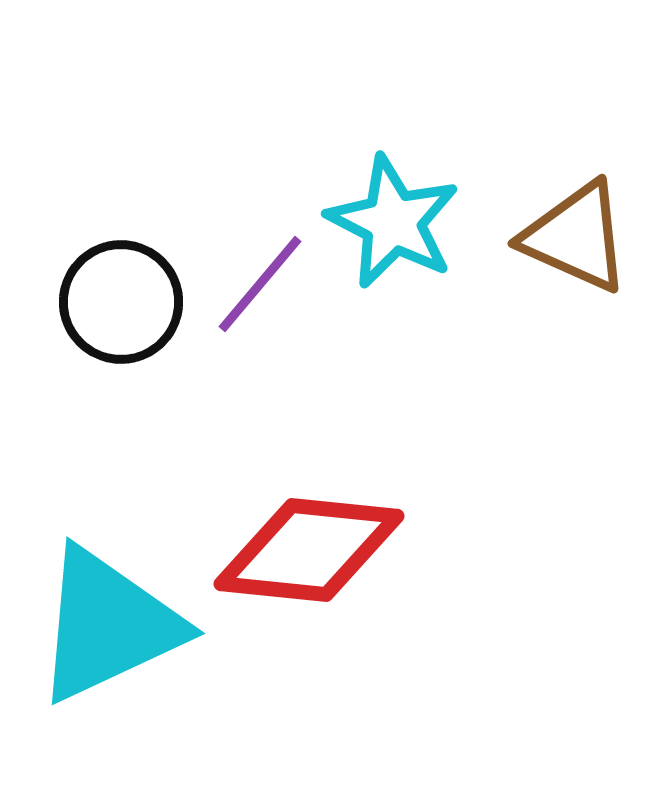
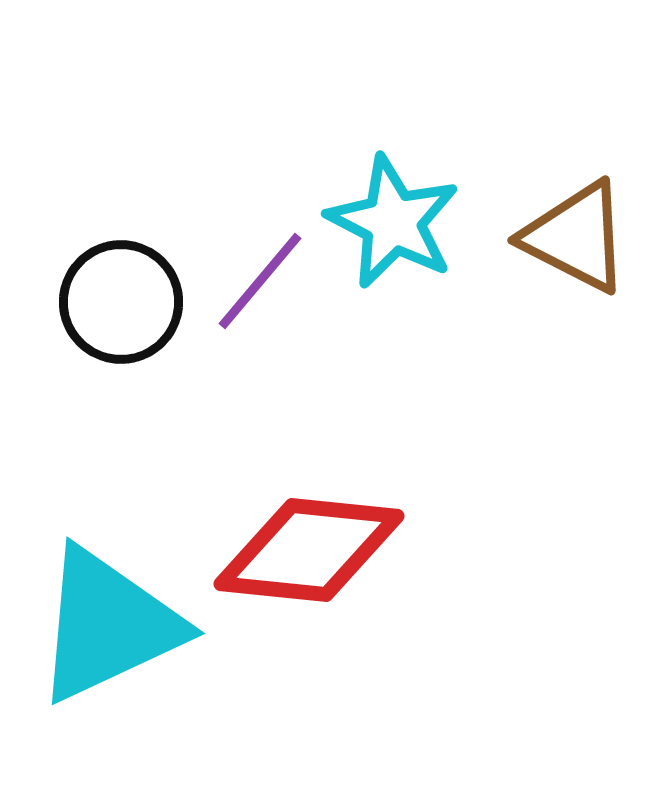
brown triangle: rotated 3 degrees clockwise
purple line: moved 3 px up
